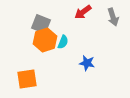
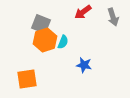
blue star: moved 3 px left, 2 px down
